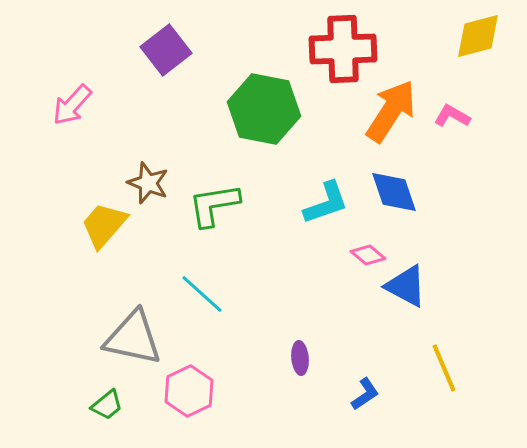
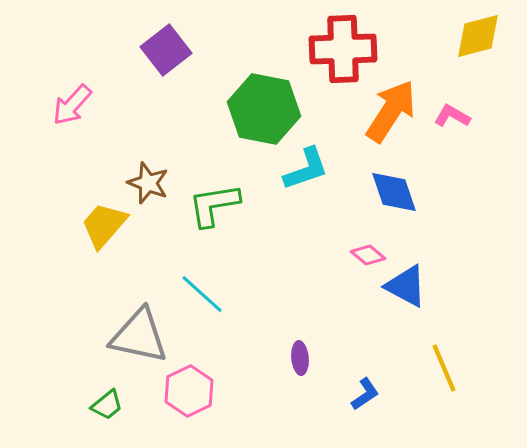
cyan L-shape: moved 20 px left, 34 px up
gray triangle: moved 6 px right, 2 px up
